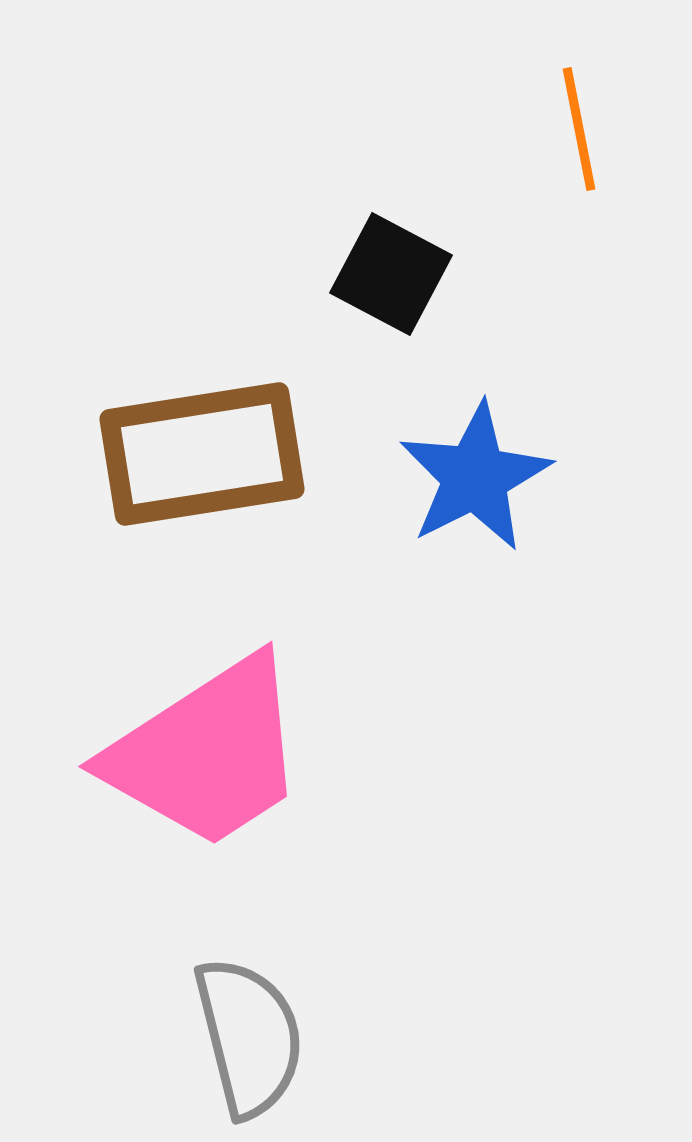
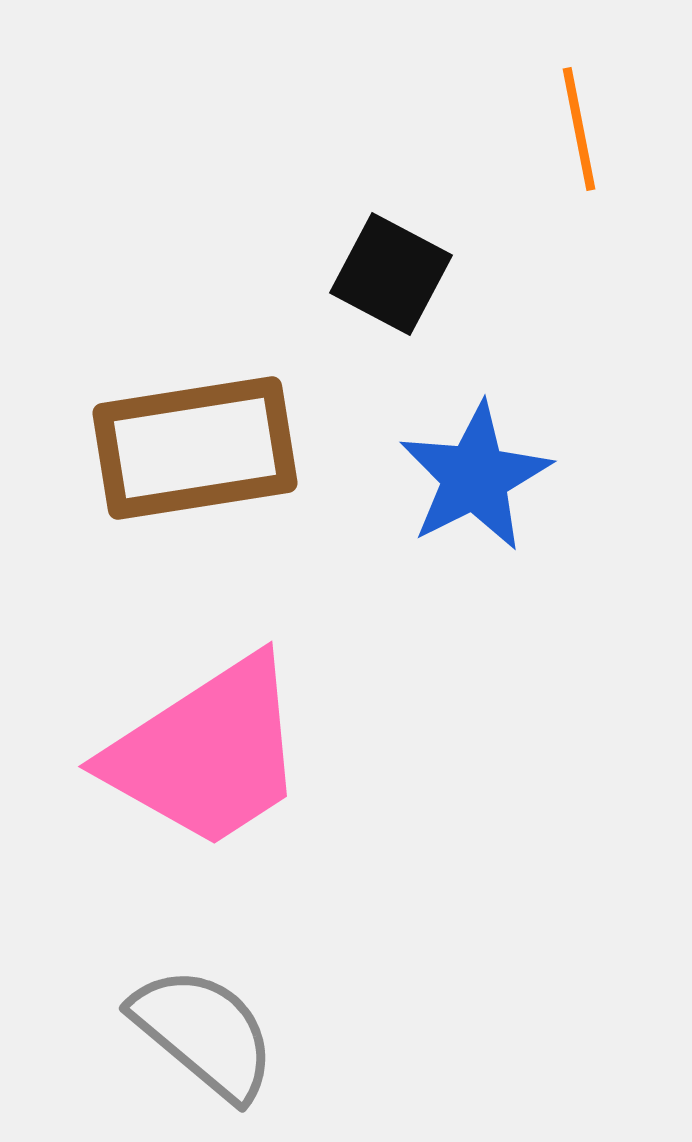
brown rectangle: moved 7 px left, 6 px up
gray semicircle: moved 45 px left, 4 px up; rotated 36 degrees counterclockwise
